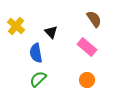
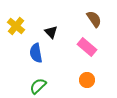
green semicircle: moved 7 px down
